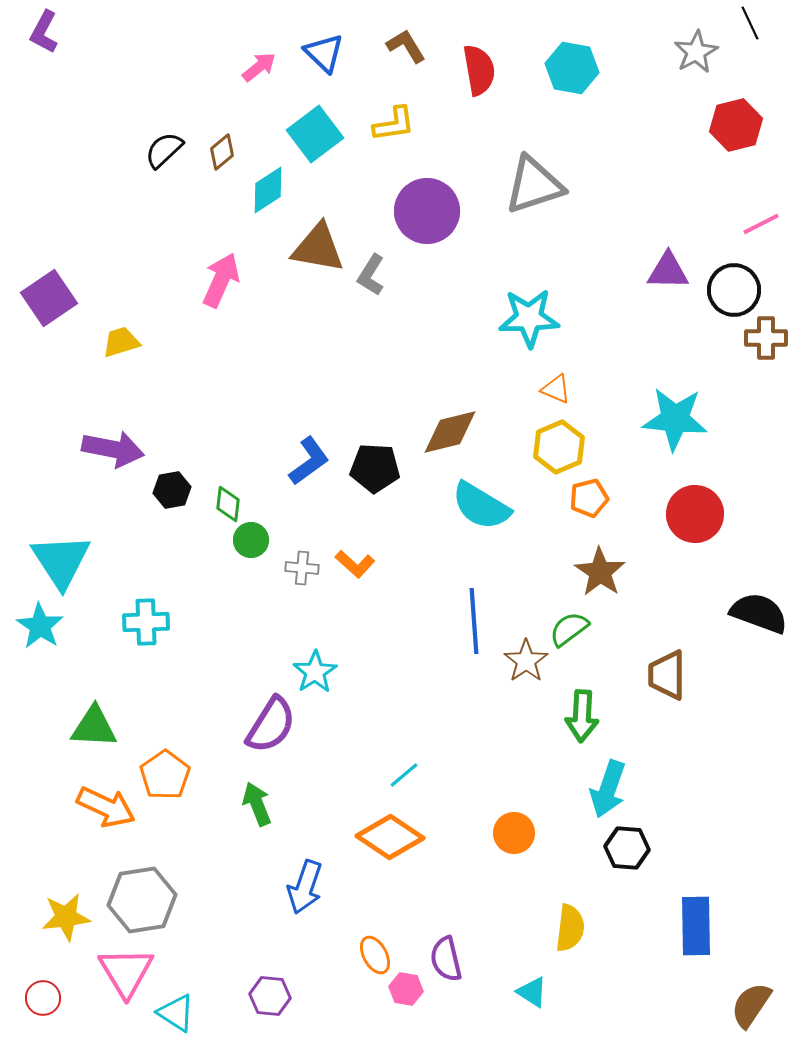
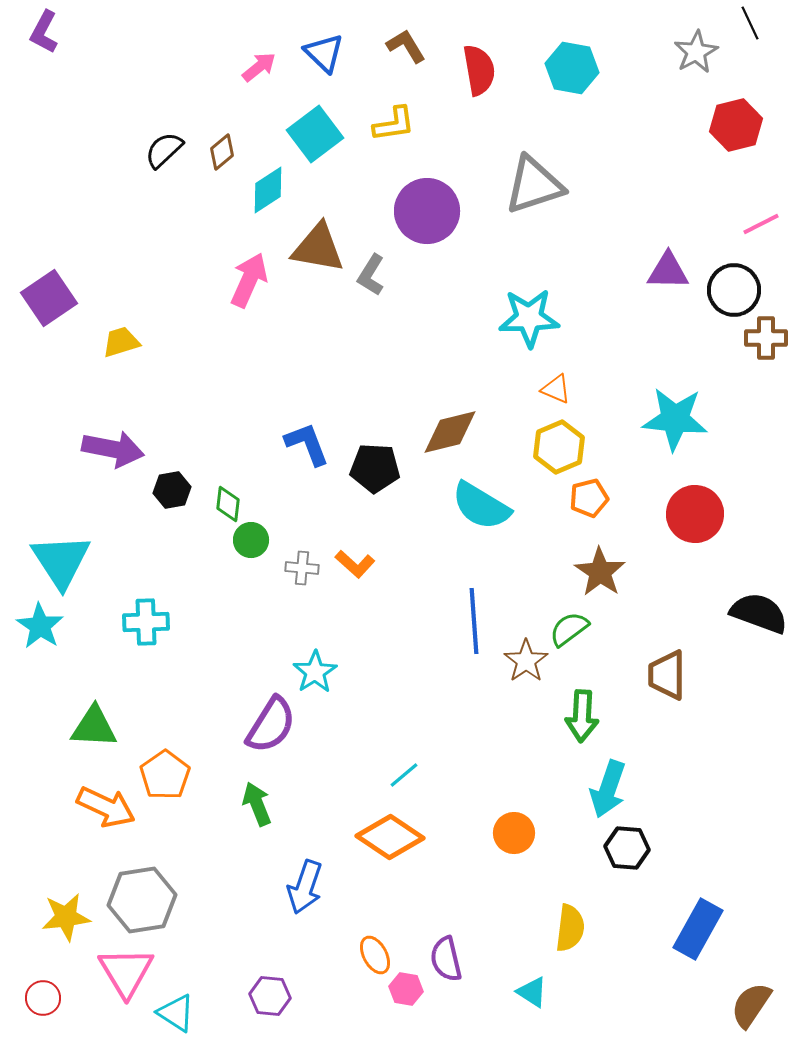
pink arrow at (221, 280): moved 28 px right
blue L-shape at (309, 461): moved 2 px left, 17 px up; rotated 75 degrees counterclockwise
blue rectangle at (696, 926): moved 2 px right, 3 px down; rotated 30 degrees clockwise
